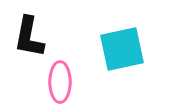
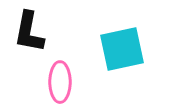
black L-shape: moved 5 px up
